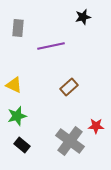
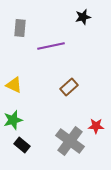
gray rectangle: moved 2 px right
green star: moved 4 px left, 4 px down
